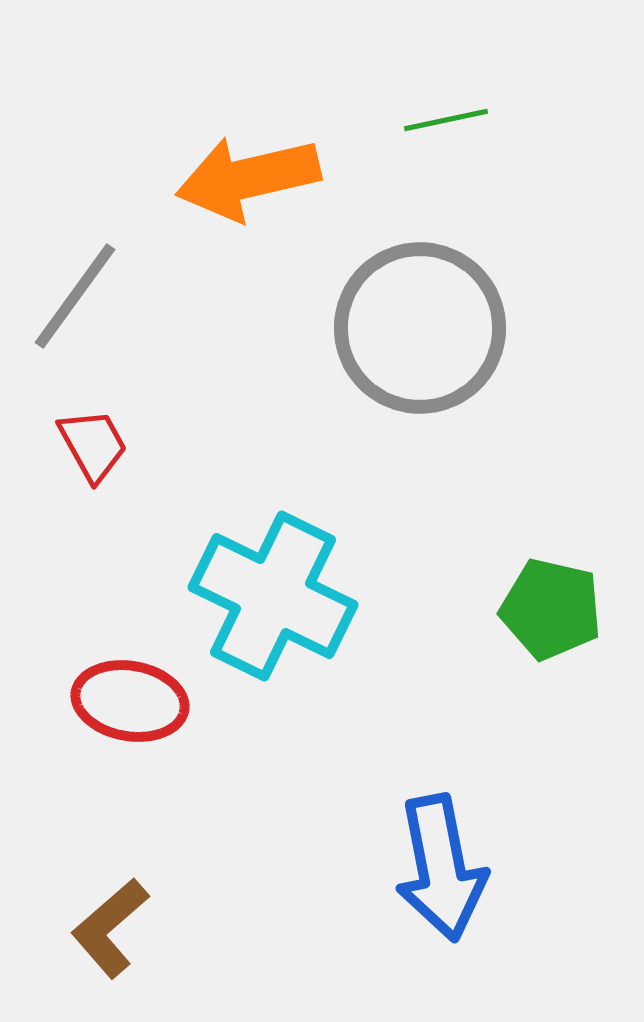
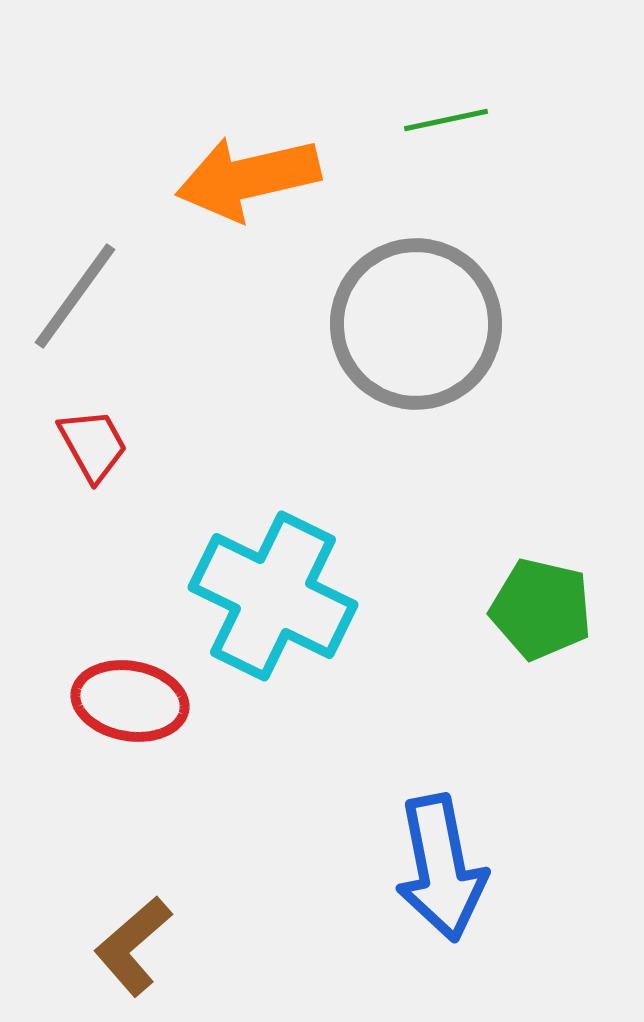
gray circle: moved 4 px left, 4 px up
green pentagon: moved 10 px left
brown L-shape: moved 23 px right, 18 px down
